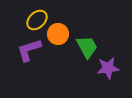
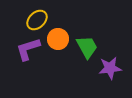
orange circle: moved 5 px down
purple L-shape: moved 1 px left, 1 px up
purple star: moved 2 px right
